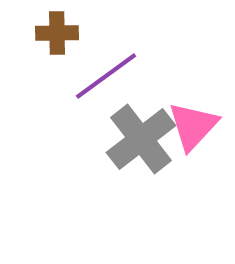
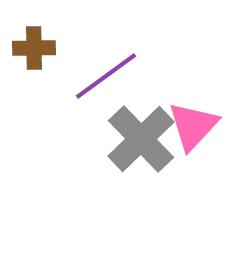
brown cross: moved 23 px left, 15 px down
gray cross: rotated 6 degrees counterclockwise
